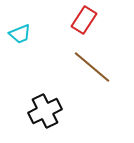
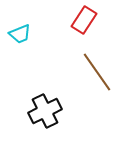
brown line: moved 5 px right, 5 px down; rotated 15 degrees clockwise
